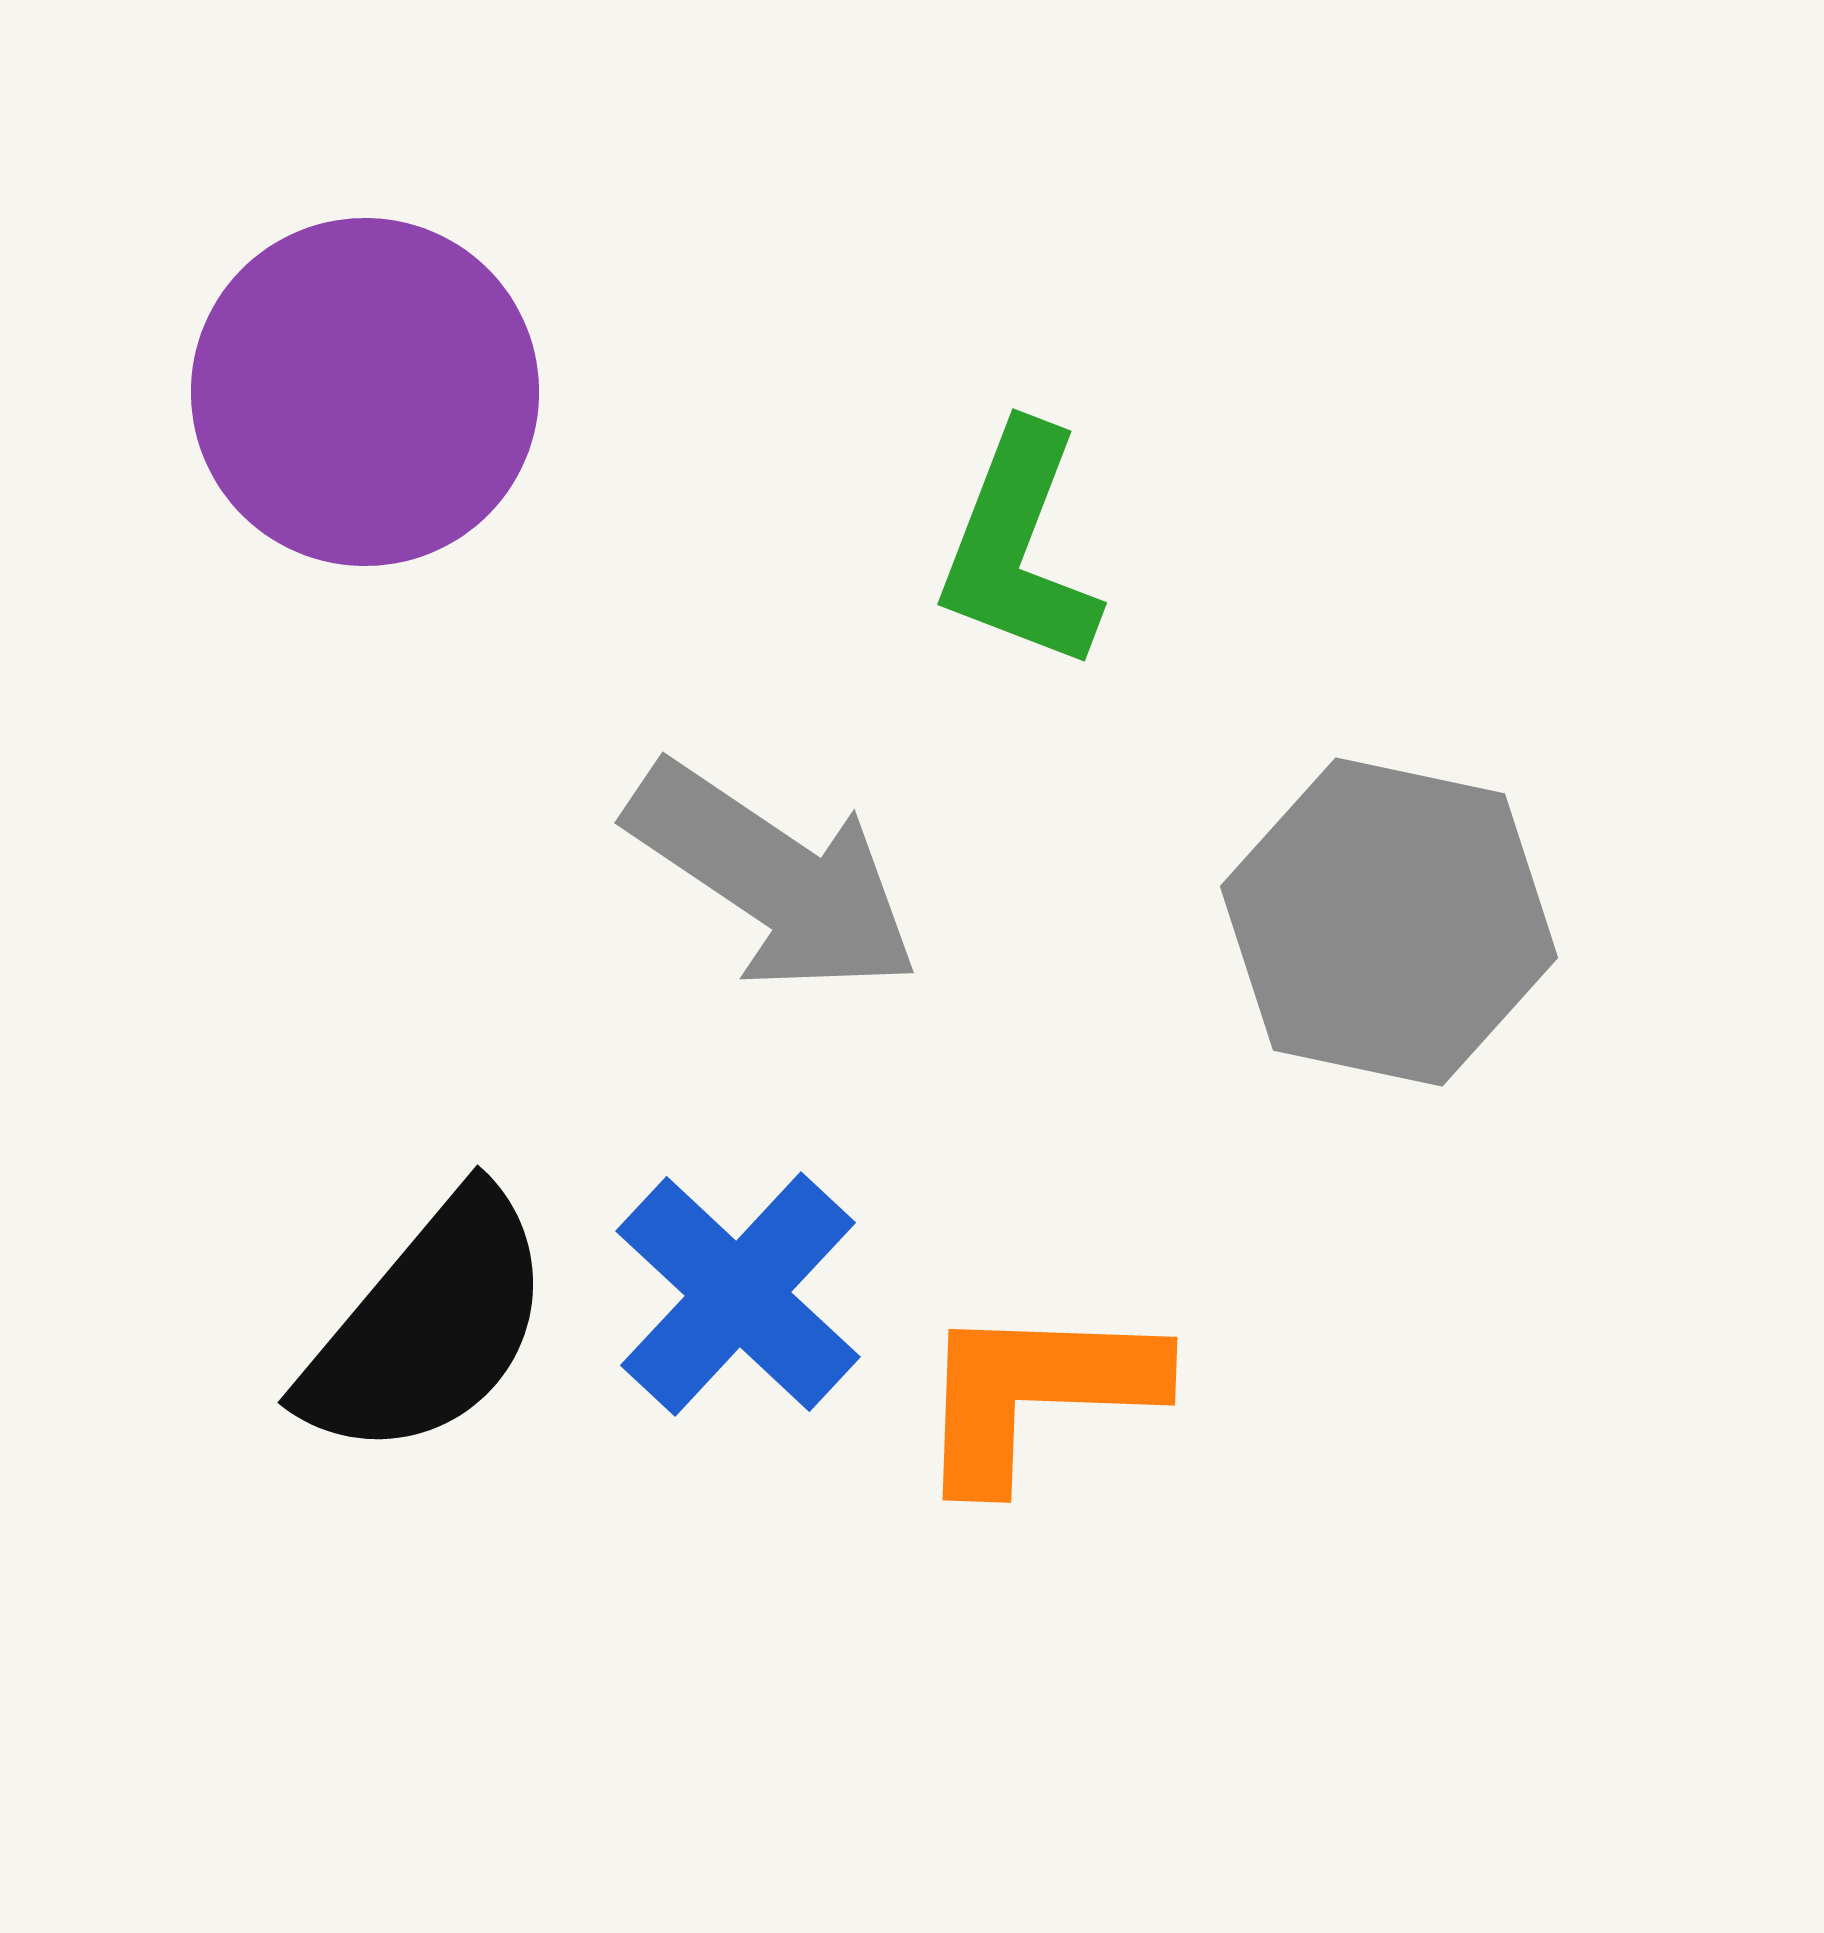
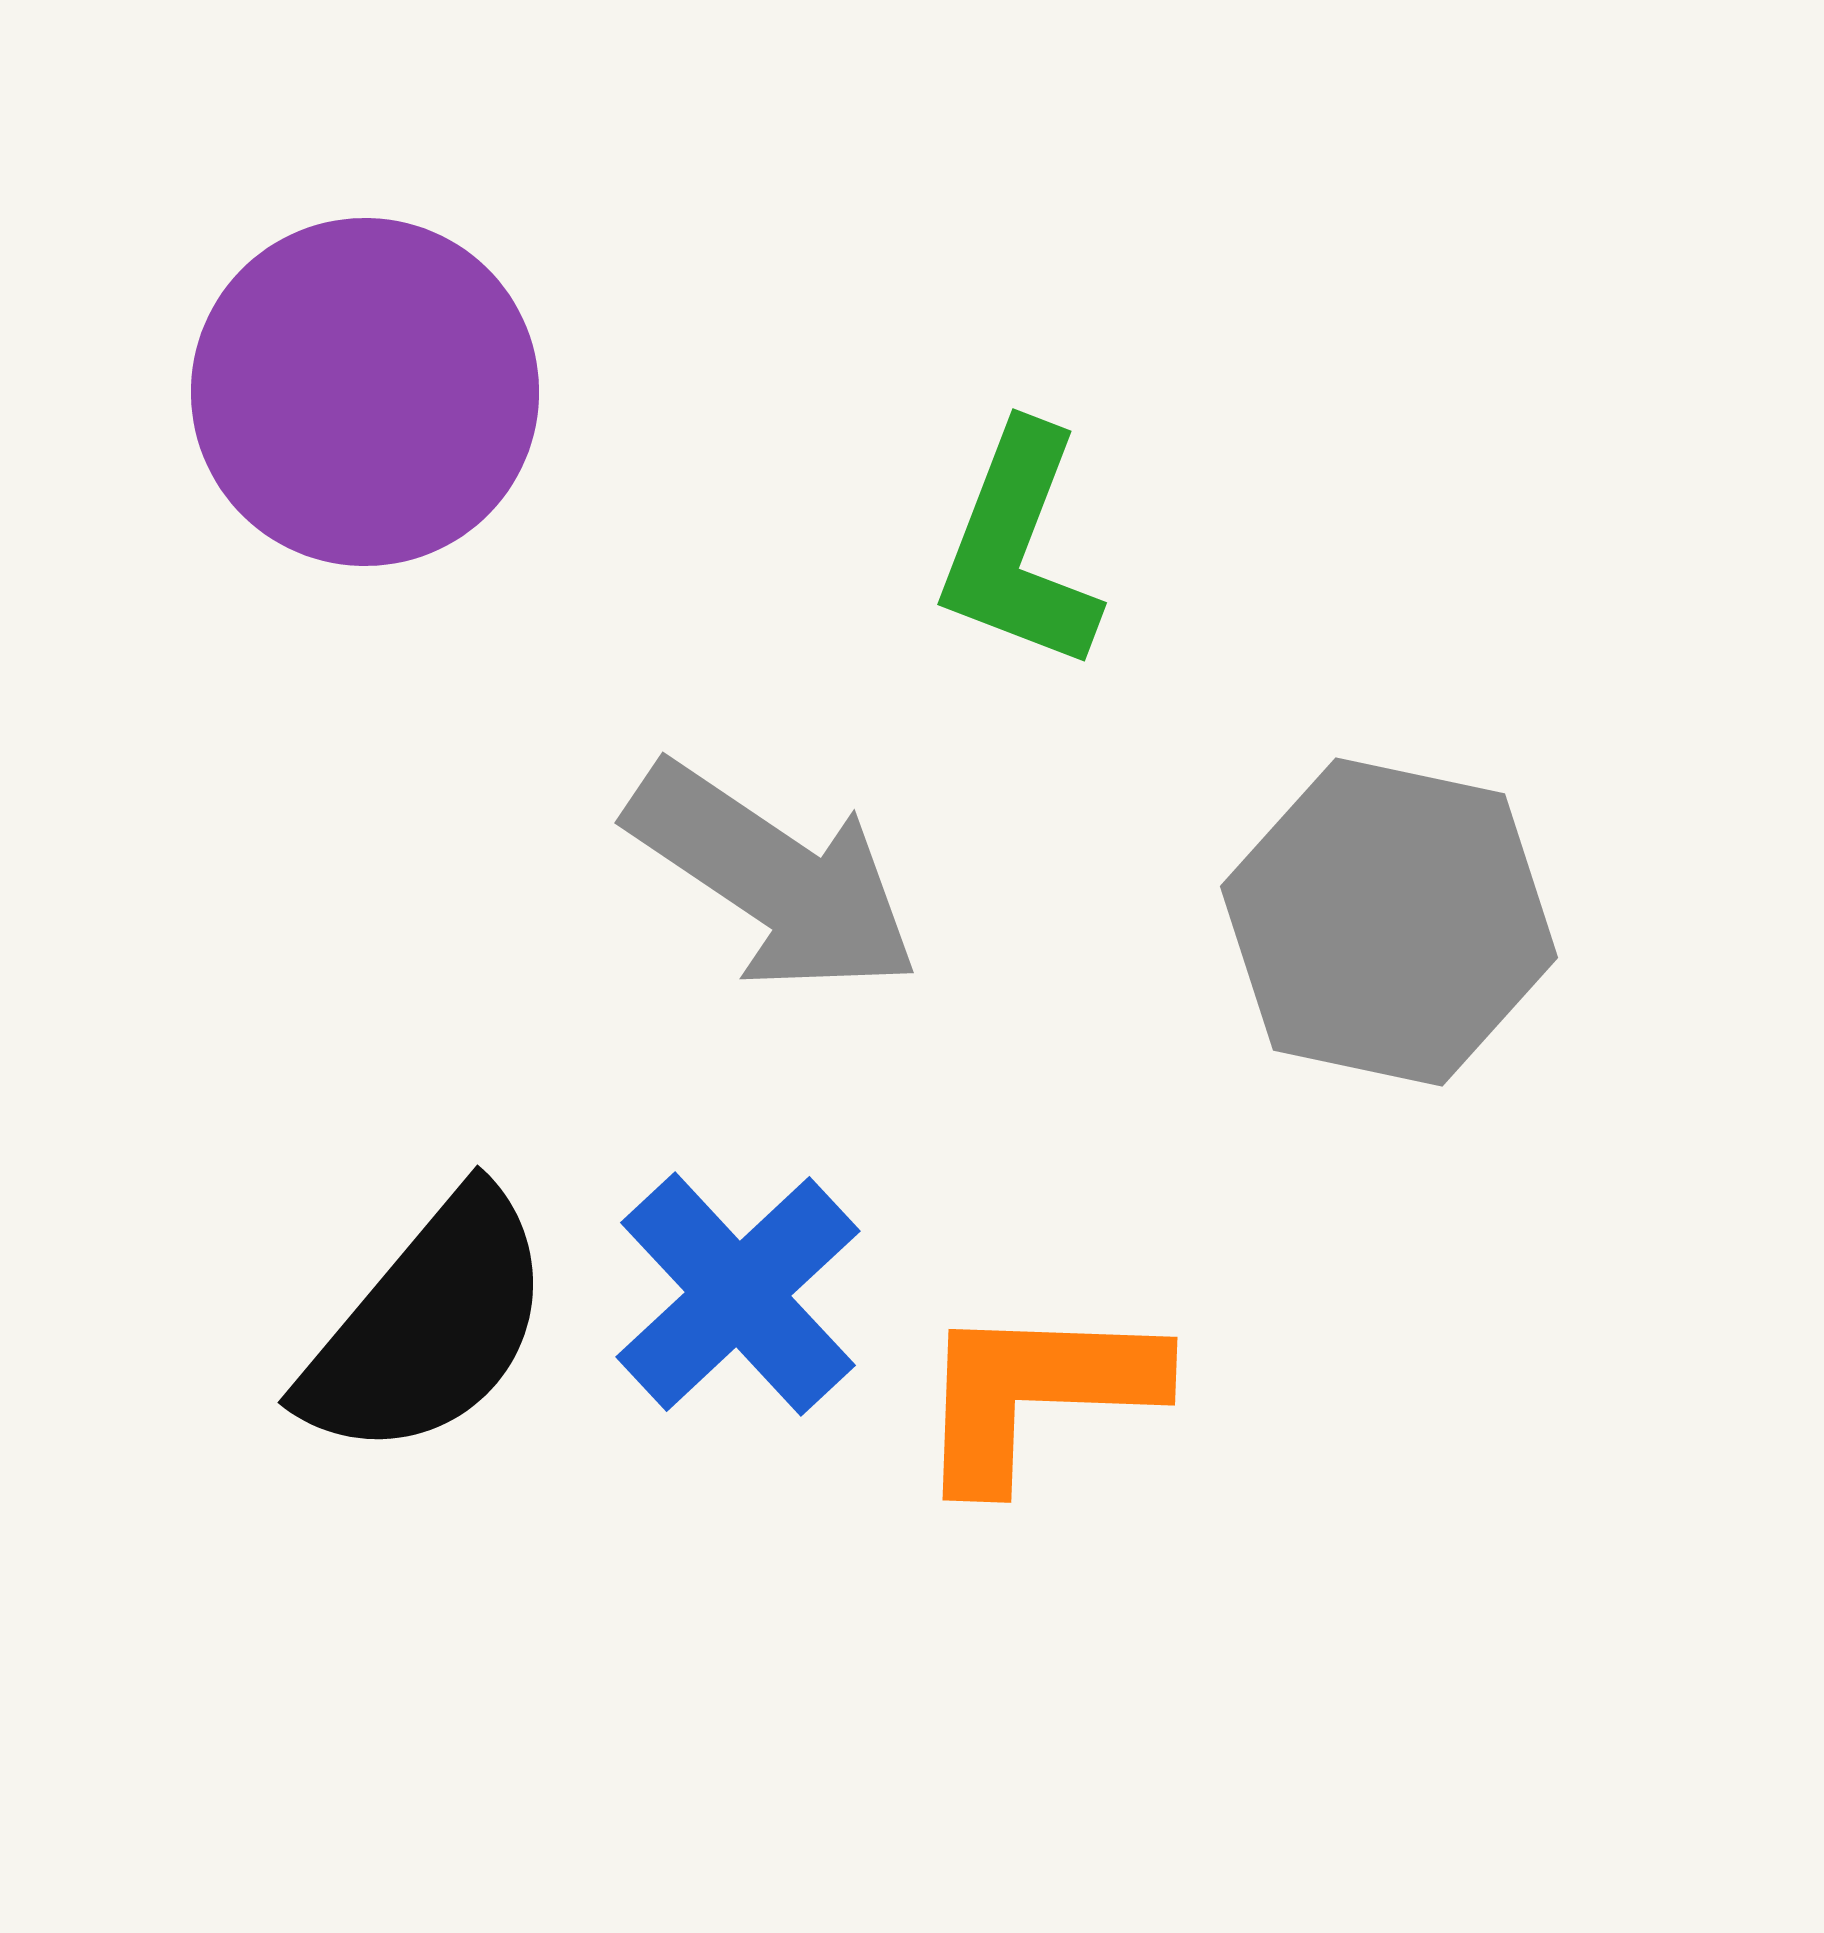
blue cross: rotated 4 degrees clockwise
